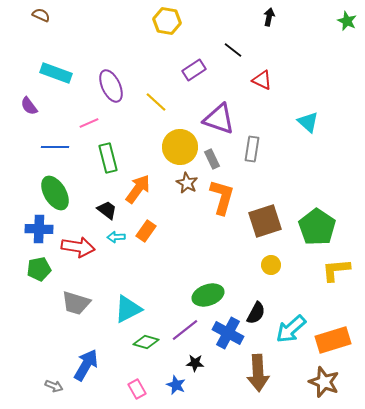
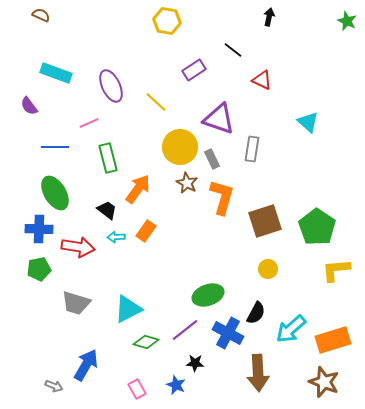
yellow circle at (271, 265): moved 3 px left, 4 px down
